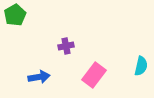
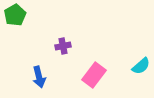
purple cross: moved 3 px left
cyan semicircle: rotated 36 degrees clockwise
blue arrow: rotated 85 degrees clockwise
